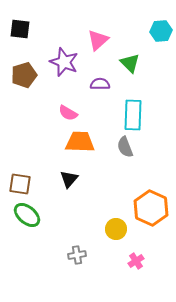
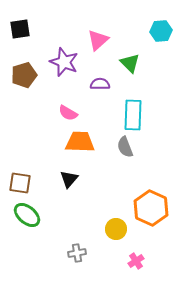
black square: rotated 15 degrees counterclockwise
brown square: moved 1 px up
gray cross: moved 2 px up
